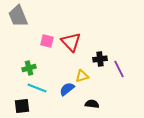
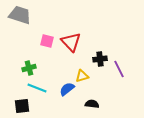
gray trapezoid: moved 2 px right, 1 px up; rotated 130 degrees clockwise
